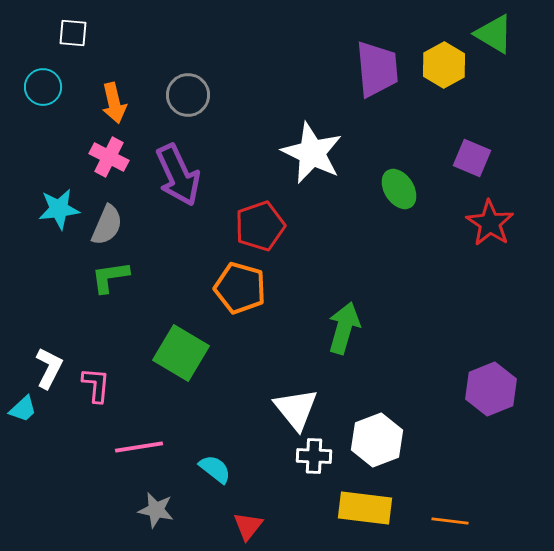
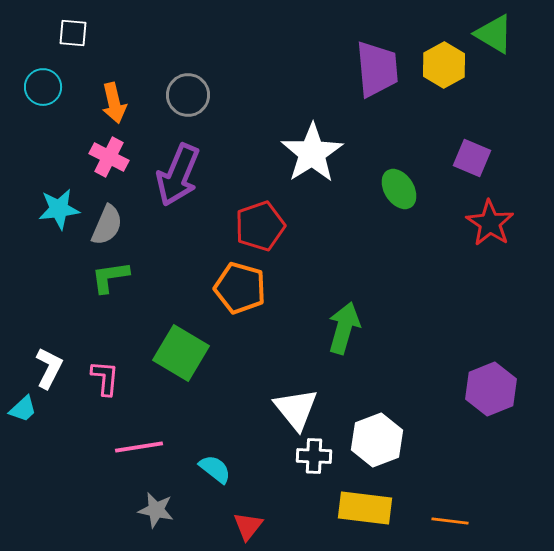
white star: rotated 14 degrees clockwise
purple arrow: rotated 48 degrees clockwise
pink L-shape: moved 9 px right, 7 px up
